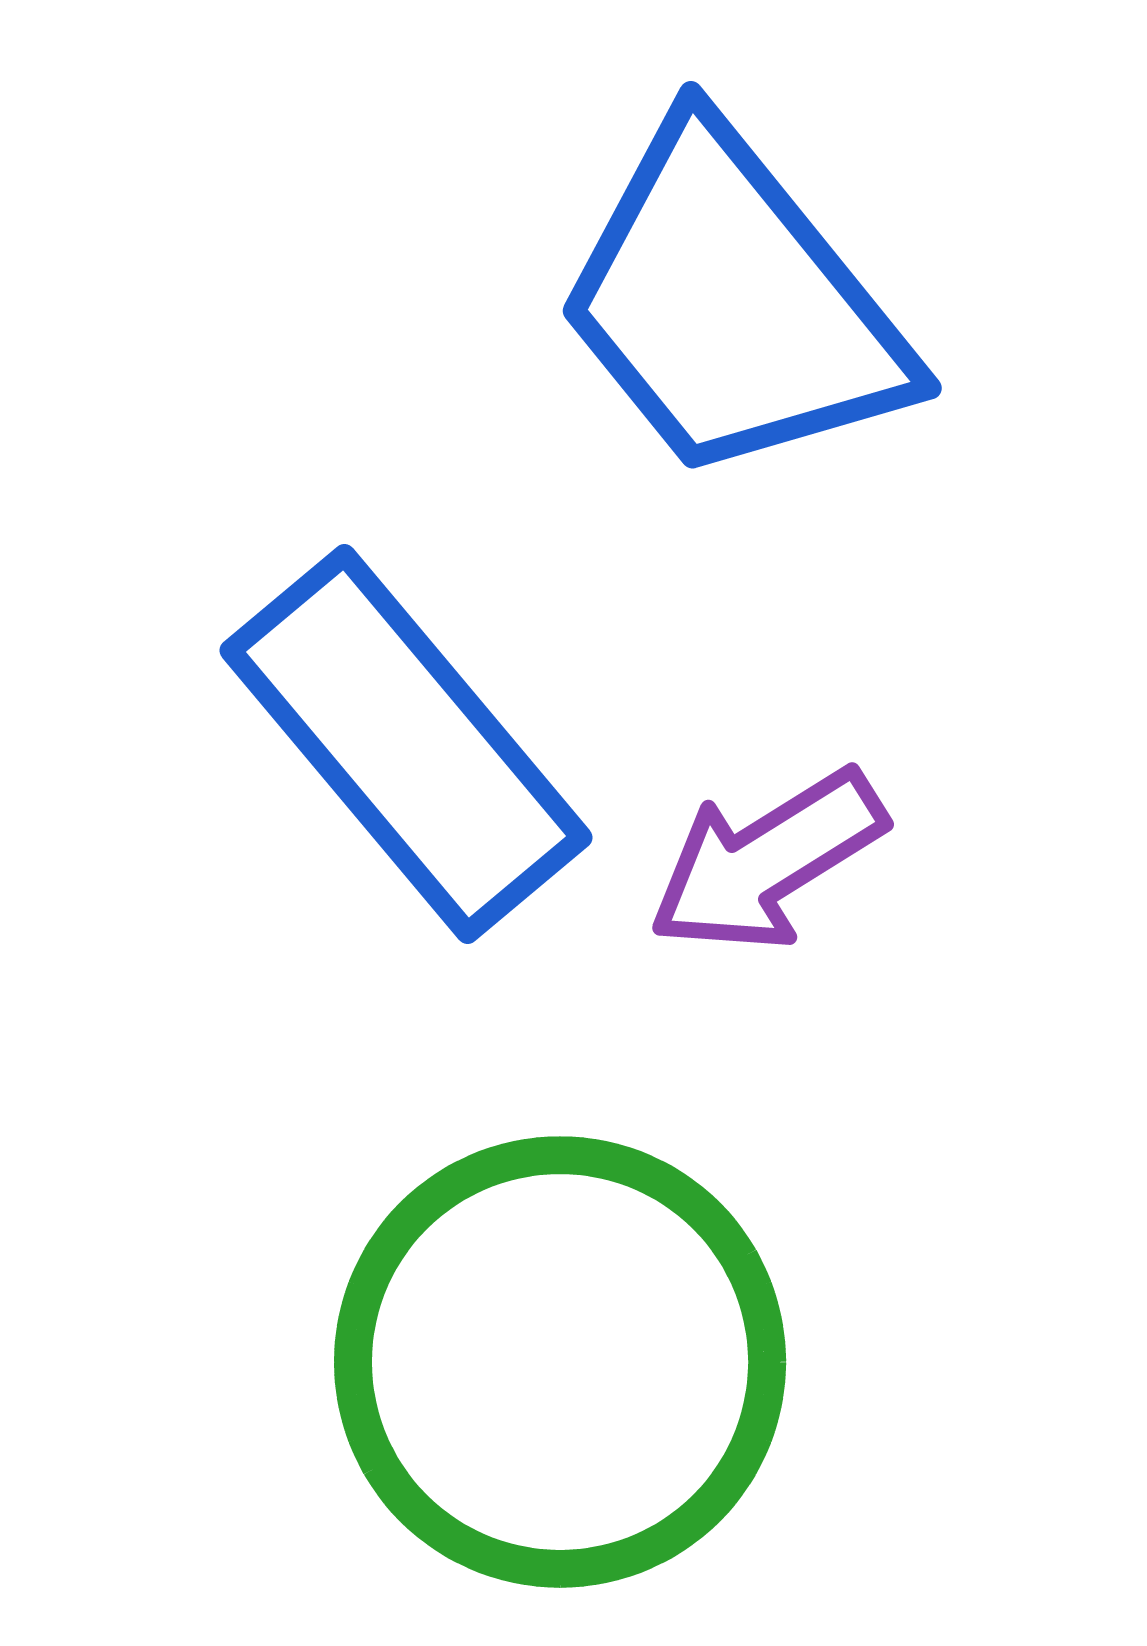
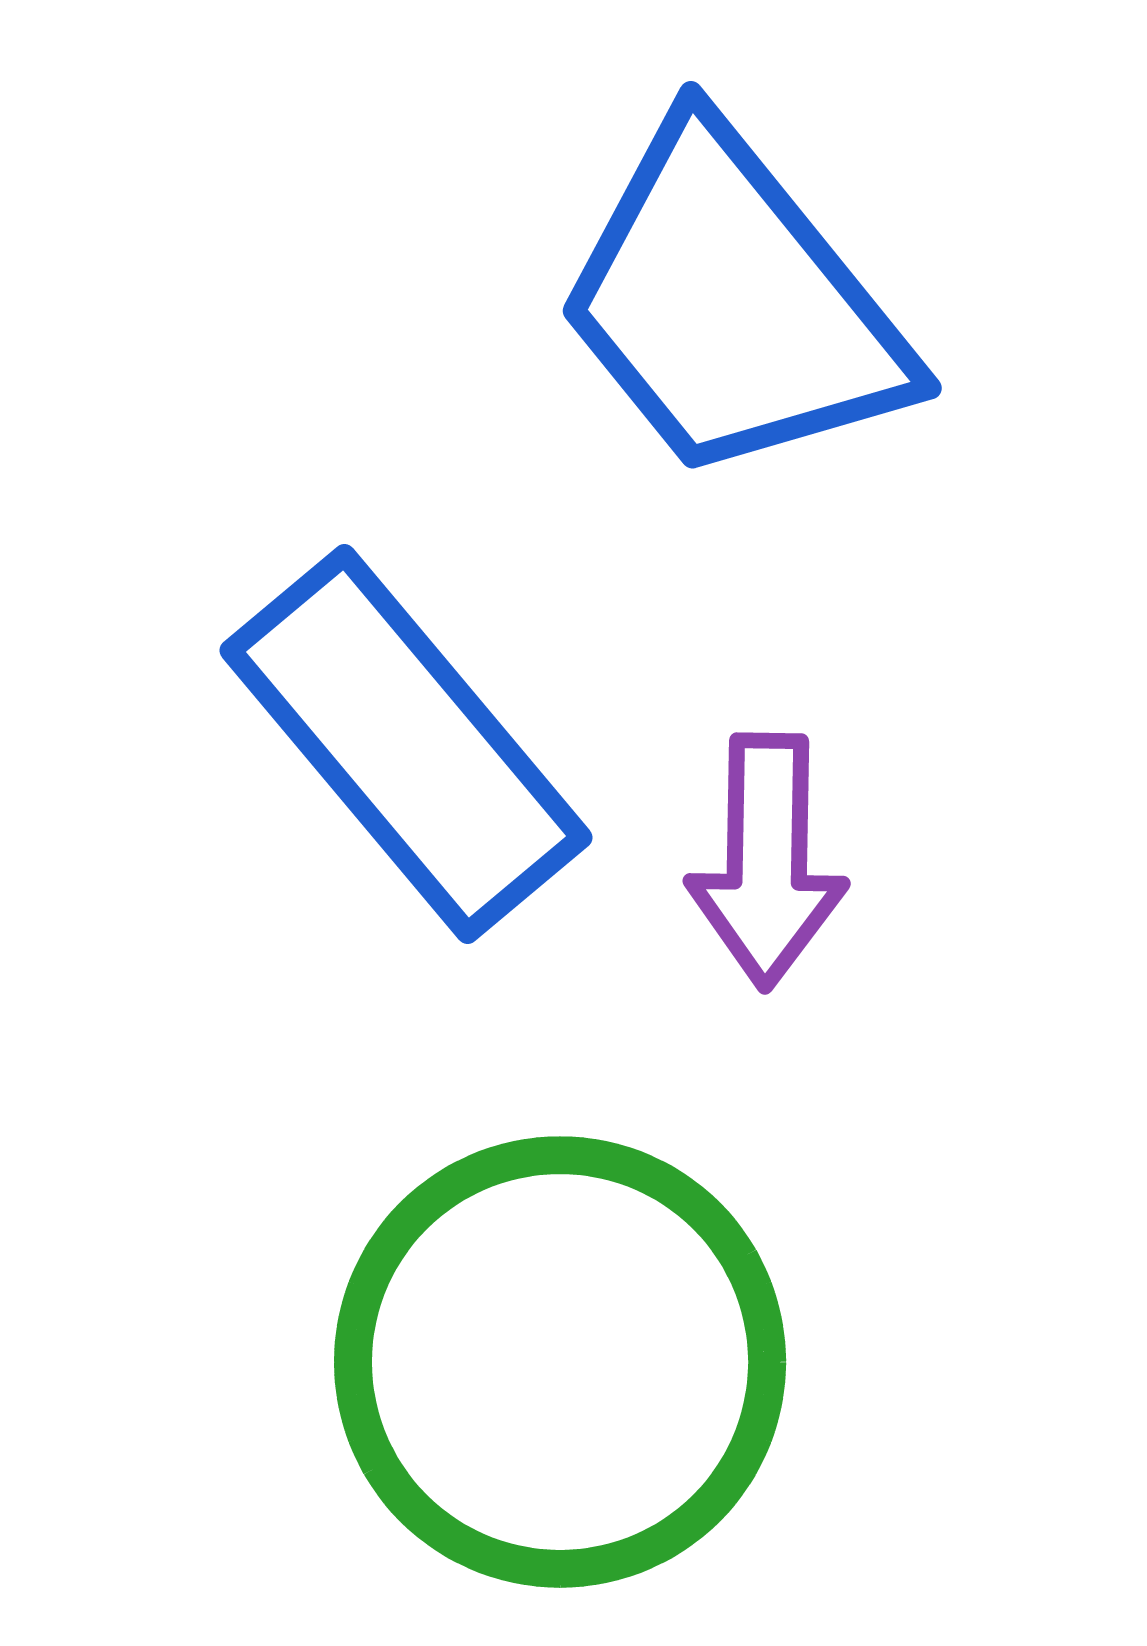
purple arrow: rotated 57 degrees counterclockwise
